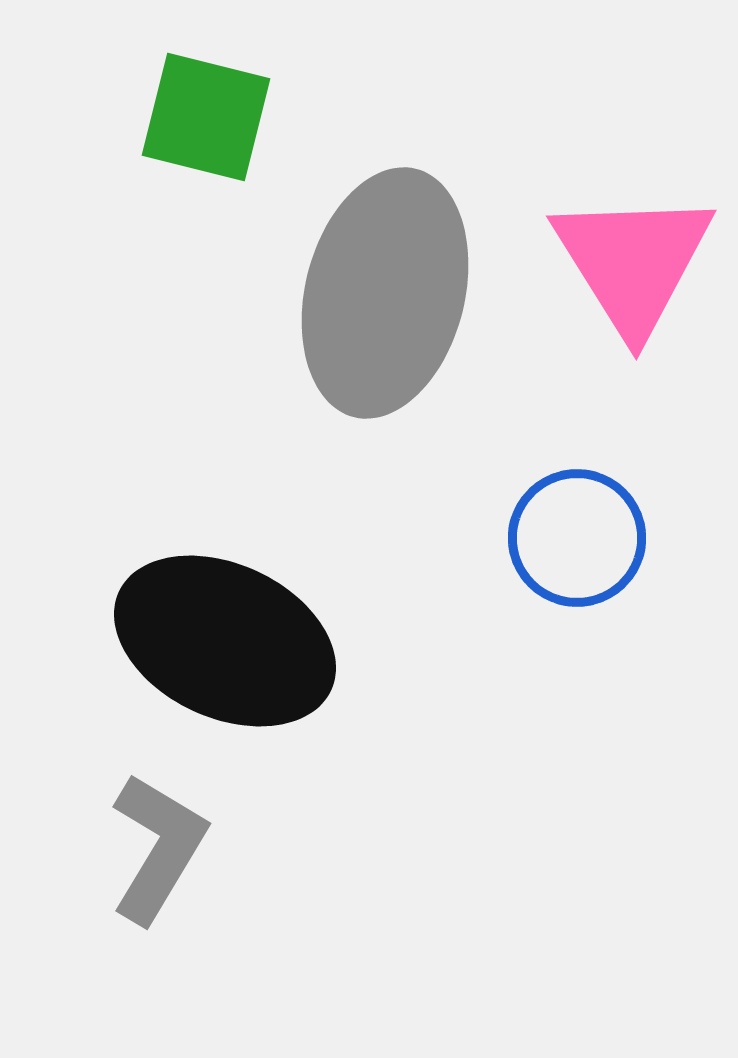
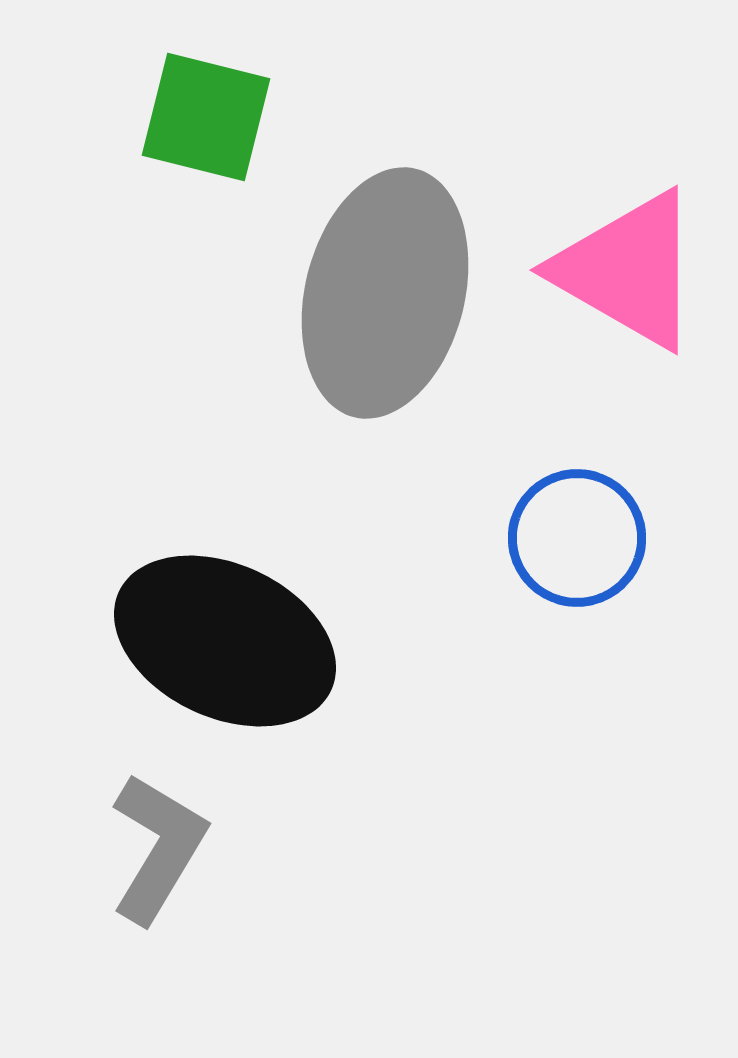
pink triangle: moved 5 px left, 8 px down; rotated 28 degrees counterclockwise
